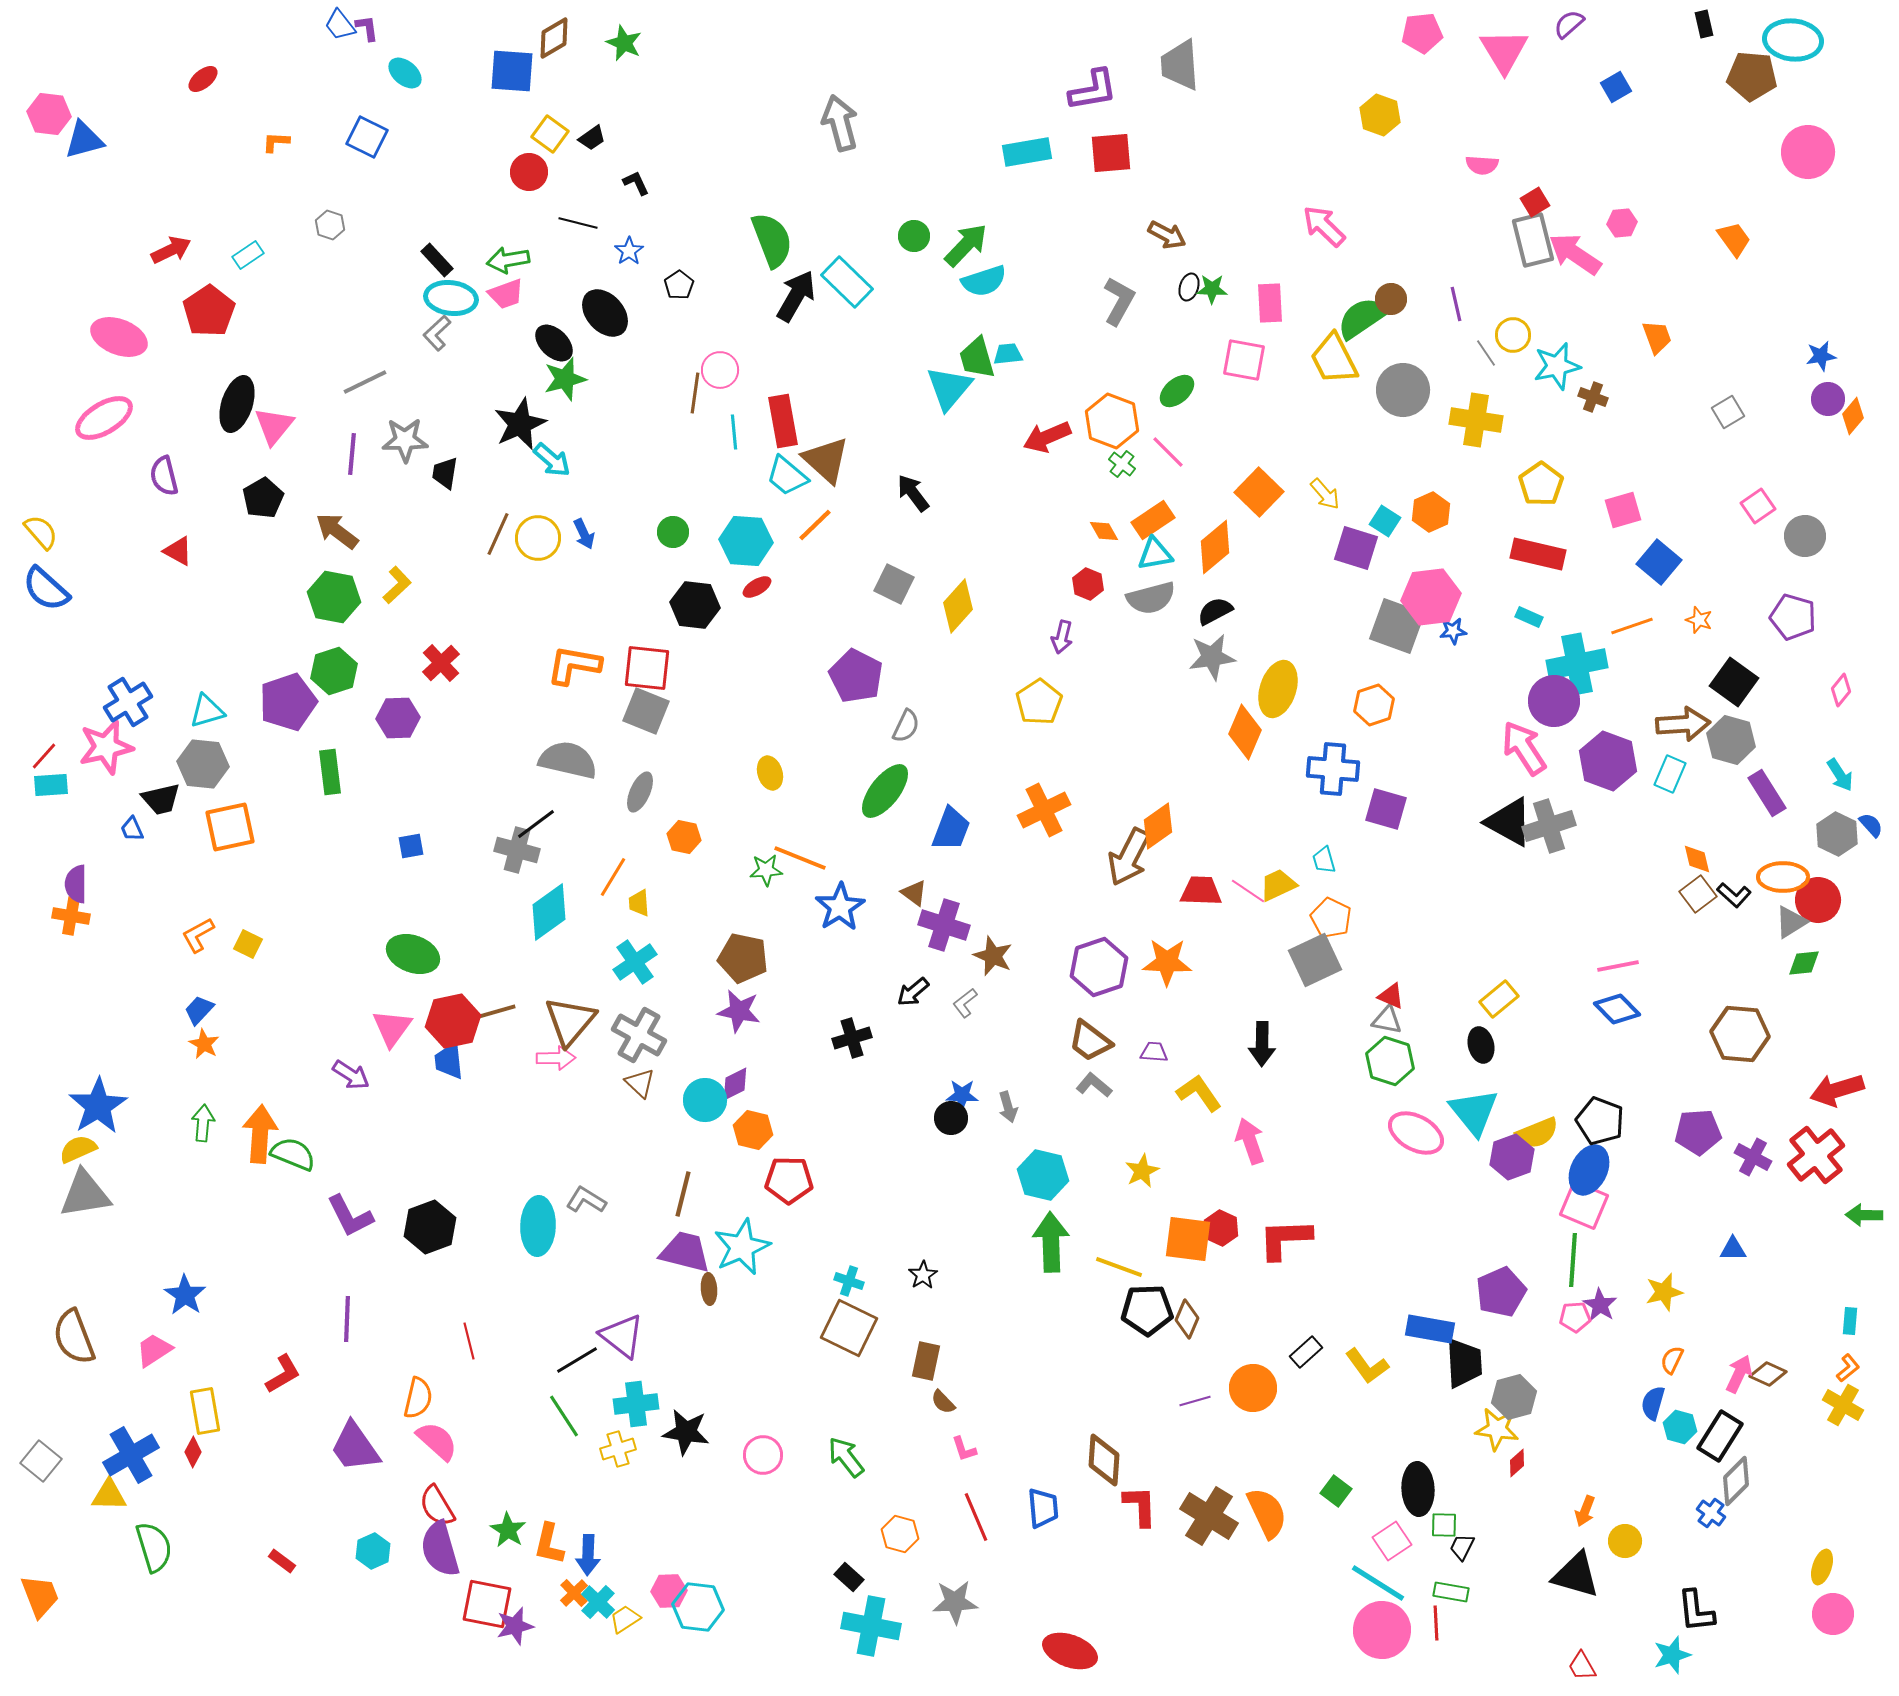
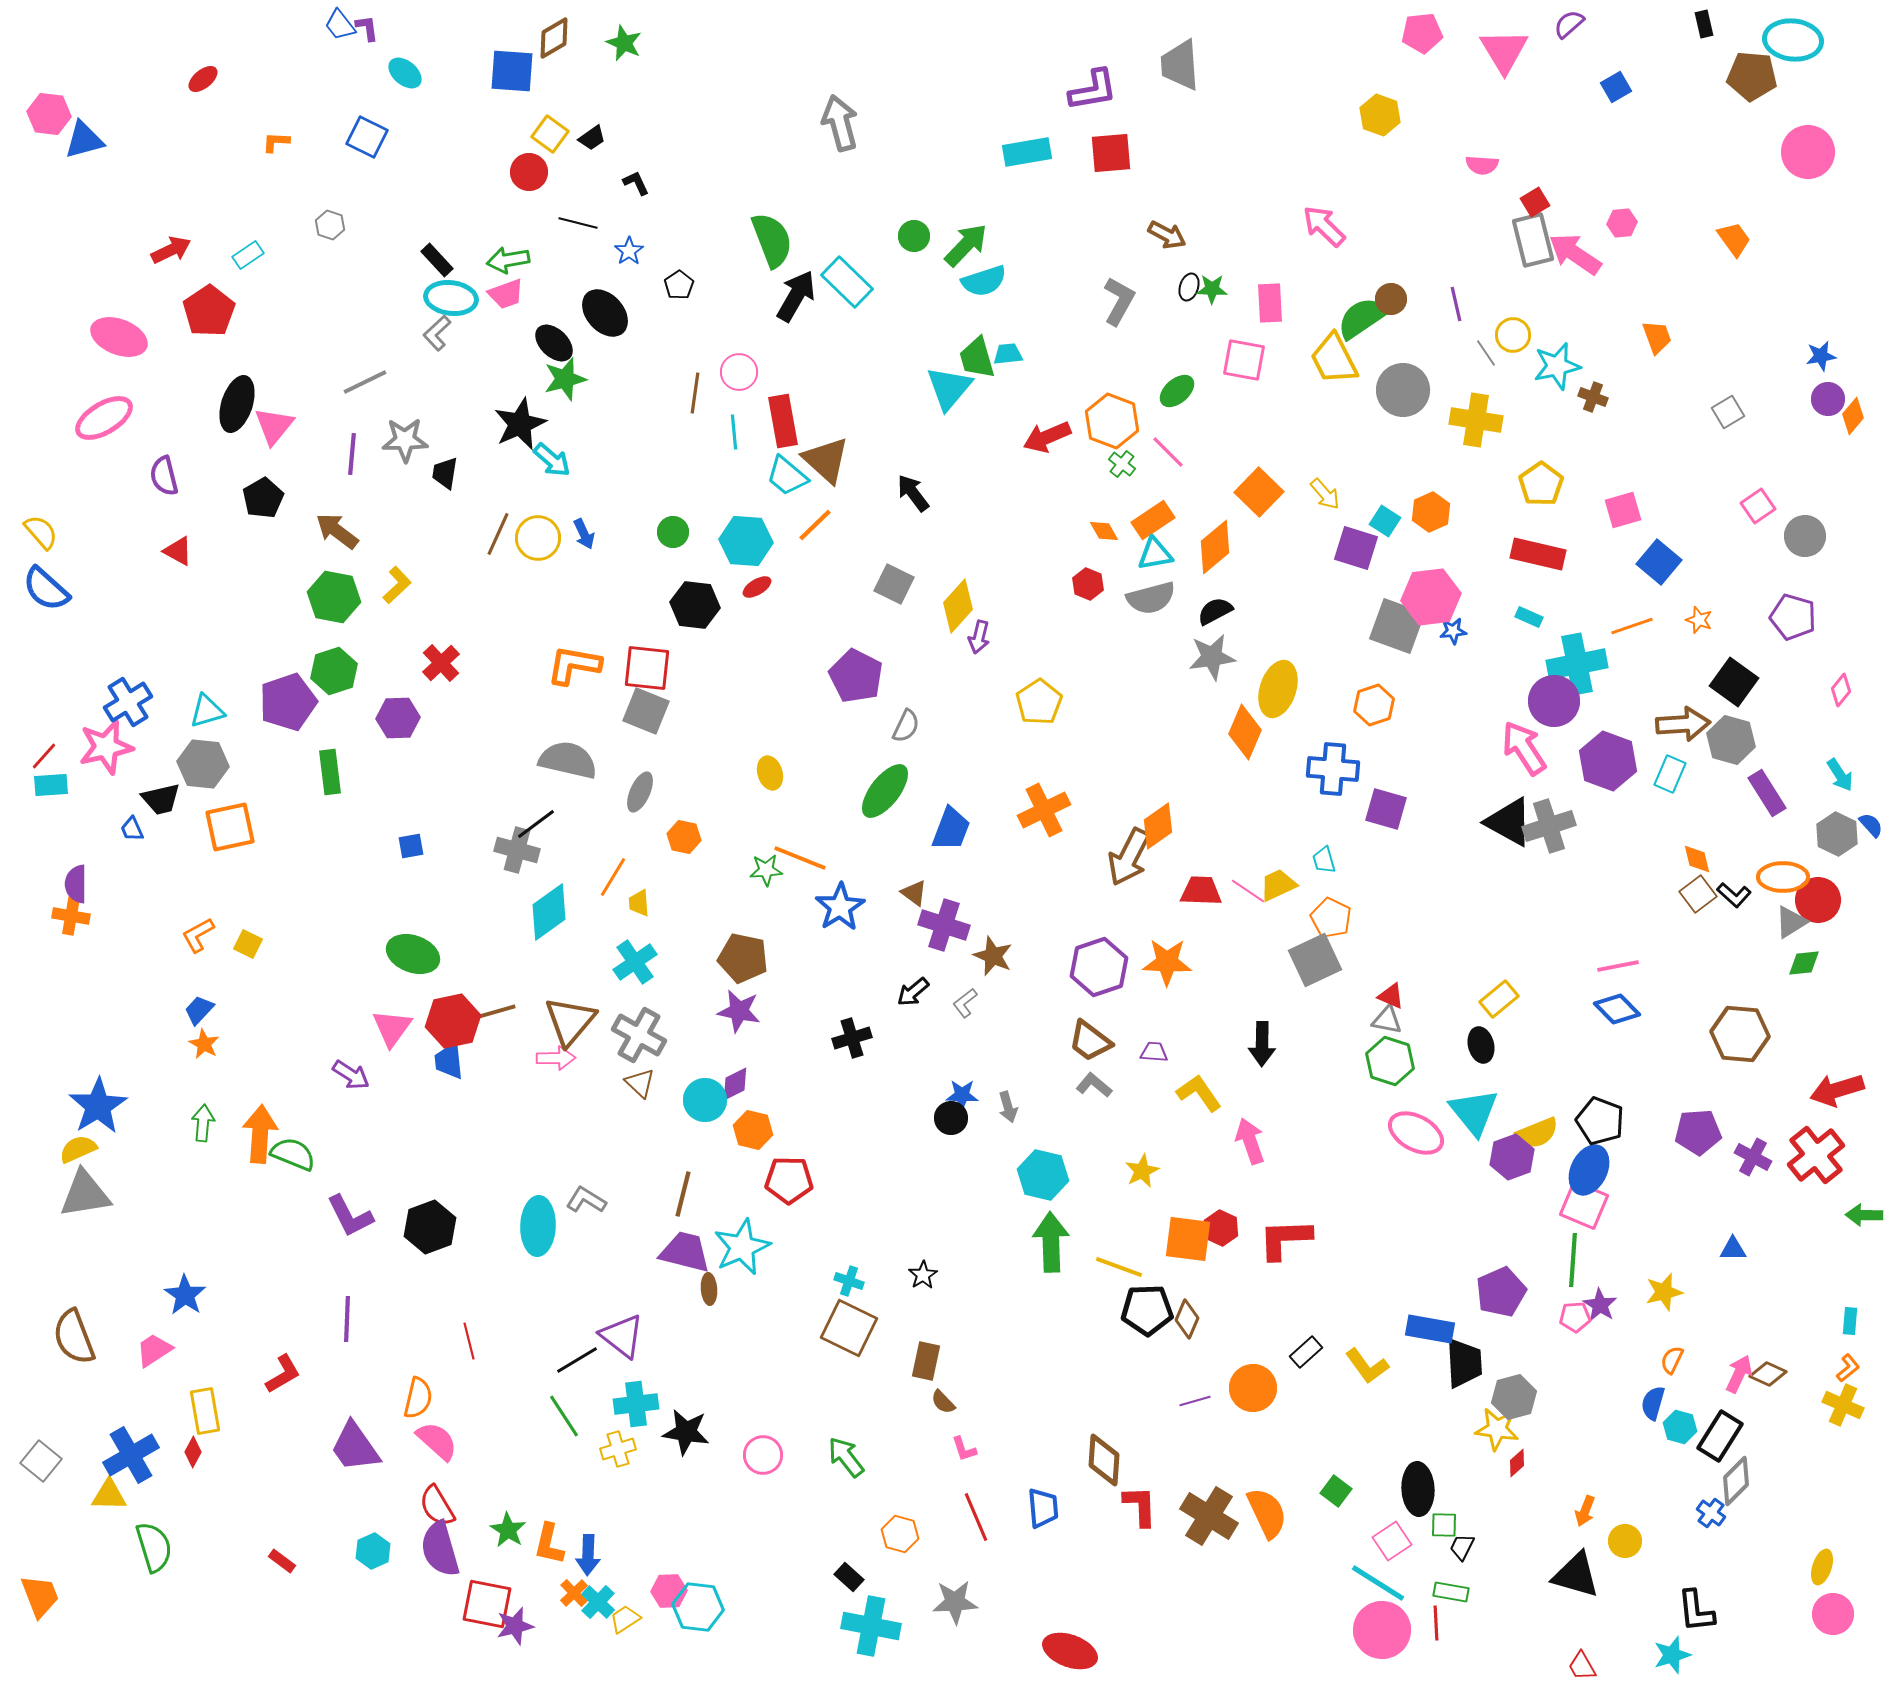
pink circle at (720, 370): moved 19 px right, 2 px down
purple arrow at (1062, 637): moved 83 px left
yellow cross at (1843, 1405): rotated 6 degrees counterclockwise
